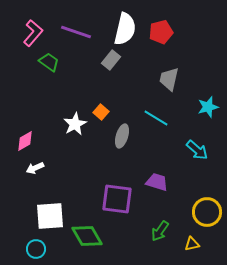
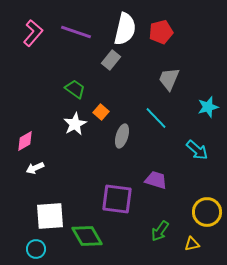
green trapezoid: moved 26 px right, 27 px down
gray trapezoid: rotated 10 degrees clockwise
cyan line: rotated 15 degrees clockwise
purple trapezoid: moved 1 px left, 2 px up
